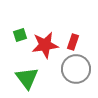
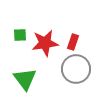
green square: rotated 16 degrees clockwise
red star: moved 2 px up
green triangle: moved 2 px left, 1 px down
